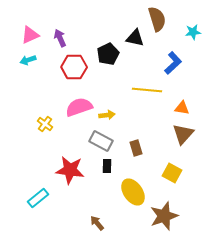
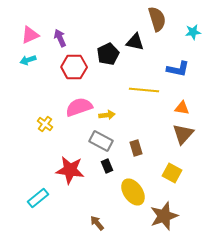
black triangle: moved 4 px down
blue L-shape: moved 5 px right, 6 px down; rotated 55 degrees clockwise
yellow line: moved 3 px left
black rectangle: rotated 24 degrees counterclockwise
